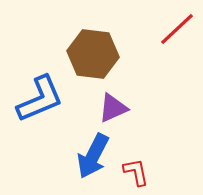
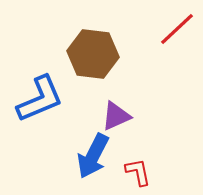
purple triangle: moved 3 px right, 8 px down
red L-shape: moved 2 px right
